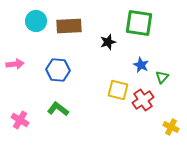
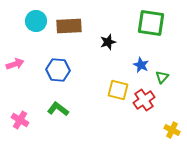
green square: moved 12 px right
pink arrow: rotated 12 degrees counterclockwise
red cross: moved 1 px right
yellow cross: moved 1 px right, 3 px down
